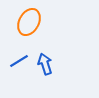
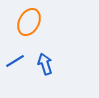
blue line: moved 4 px left
